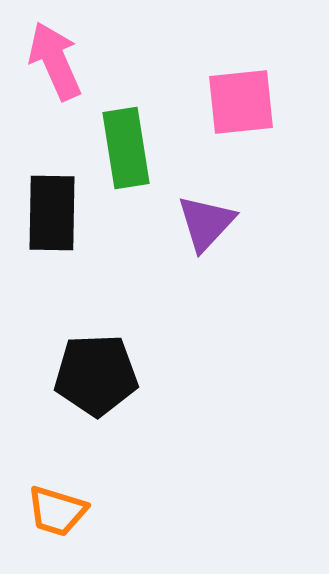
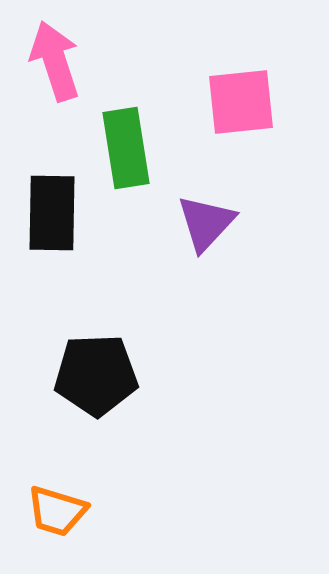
pink arrow: rotated 6 degrees clockwise
